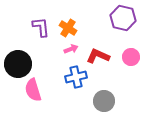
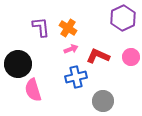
purple hexagon: rotated 20 degrees clockwise
gray circle: moved 1 px left
